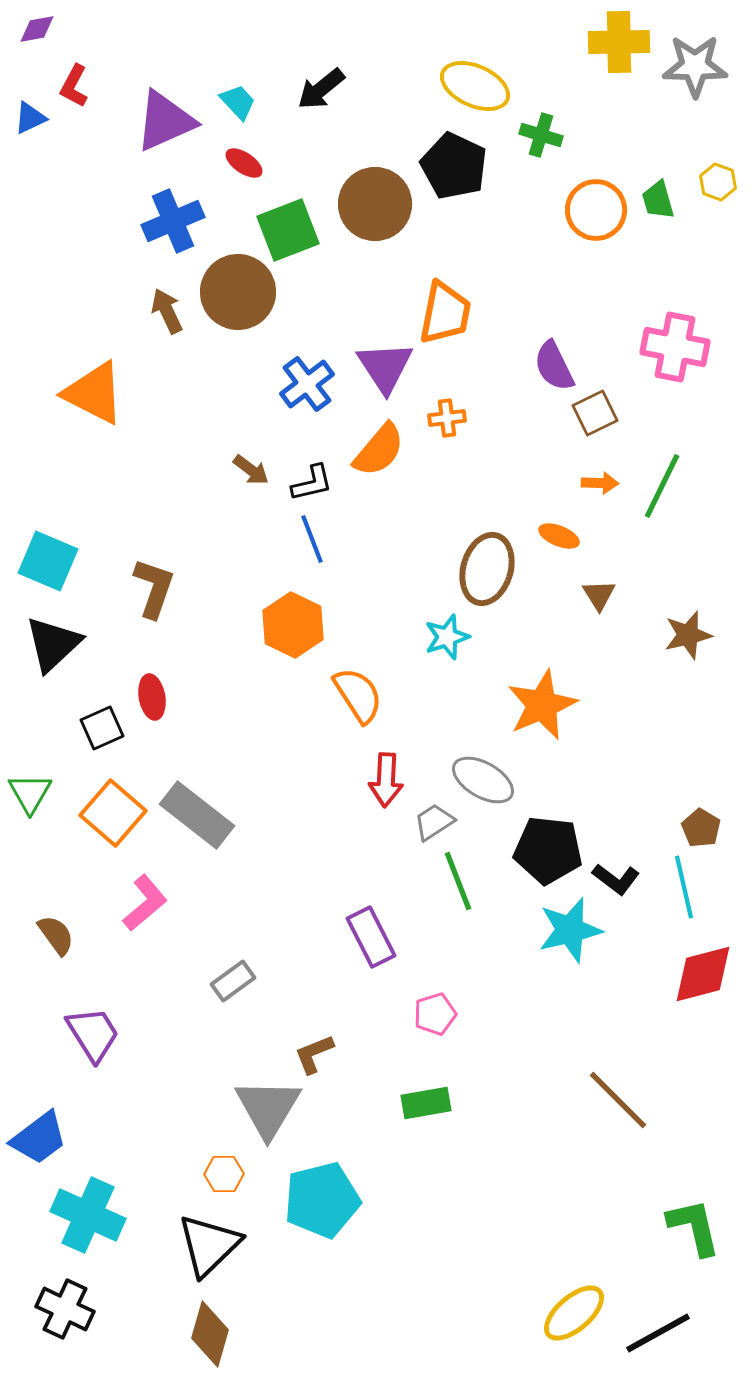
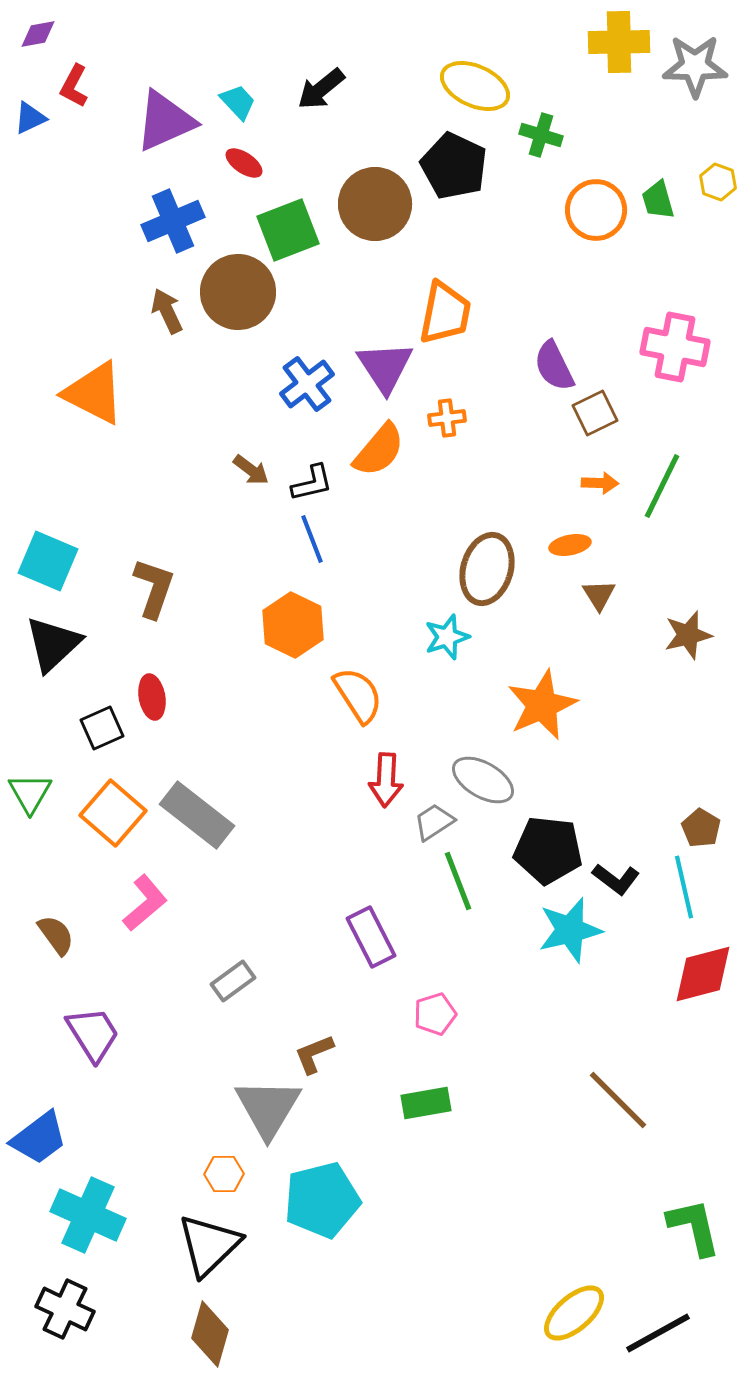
purple diamond at (37, 29): moved 1 px right, 5 px down
orange ellipse at (559, 536): moved 11 px right, 9 px down; rotated 33 degrees counterclockwise
